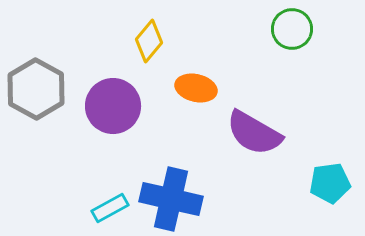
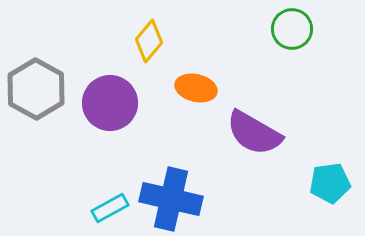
purple circle: moved 3 px left, 3 px up
